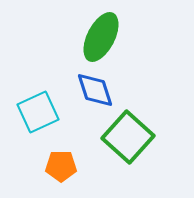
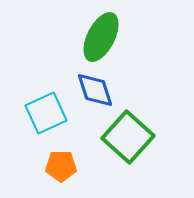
cyan square: moved 8 px right, 1 px down
